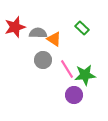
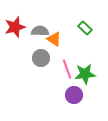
green rectangle: moved 3 px right
gray semicircle: moved 2 px right, 2 px up
gray circle: moved 2 px left, 2 px up
pink line: rotated 12 degrees clockwise
green star: moved 1 px up
